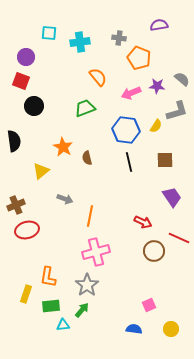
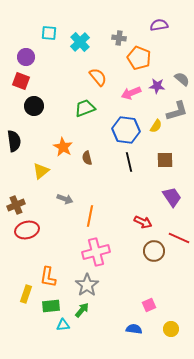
cyan cross: rotated 36 degrees counterclockwise
